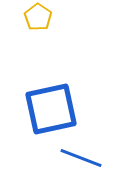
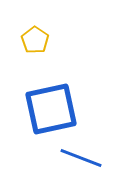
yellow pentagon: moved 3 px left, 23 px down
